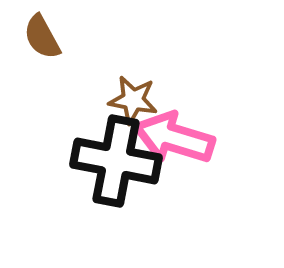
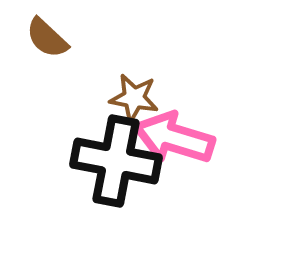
brown semicircle: moved 5 px right, 1 px down; rotated 18 degrees counterclockwise
brown star: moved 1 px right, 2 px up
